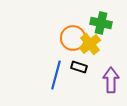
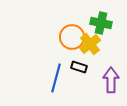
orange circle: moved 1 px left, 1 px up
blue line: moved 3 px down
